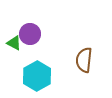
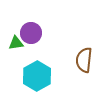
purple circle: moved 1 px right, 1 px up
green triangle: moved 2 px right; rotated 35 degrees counterclockwise
